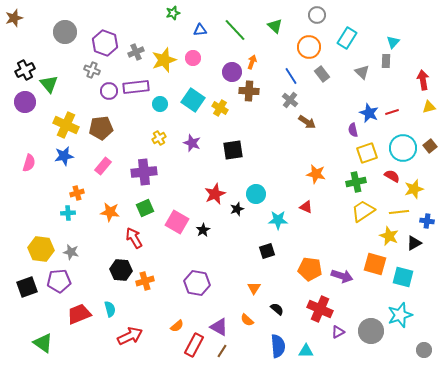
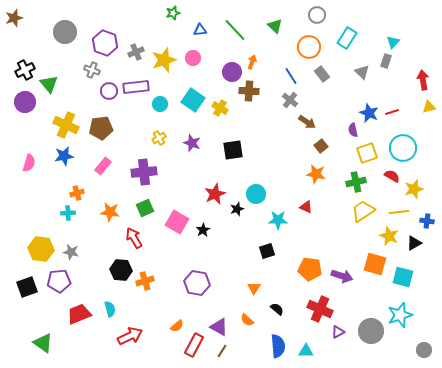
gray rectangle at (386, 61): rotated 16 degrees clockwise
brown square at (430, 146): moved 109 px left
